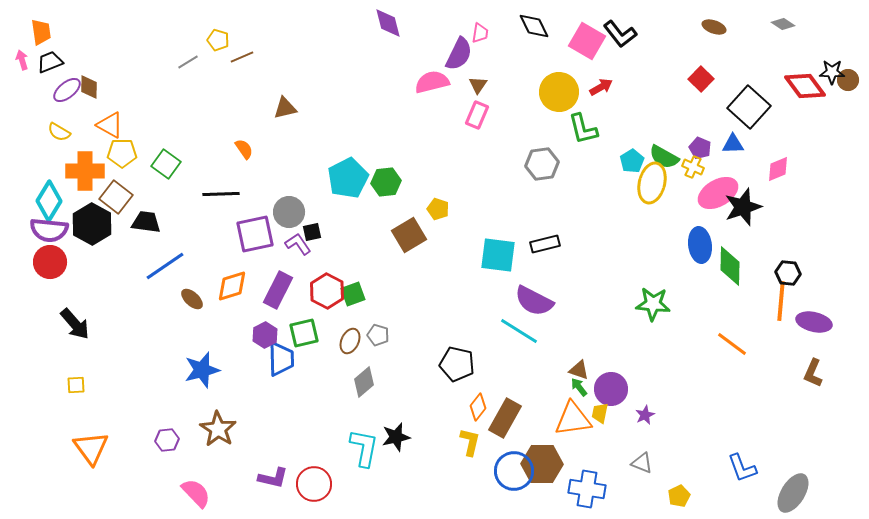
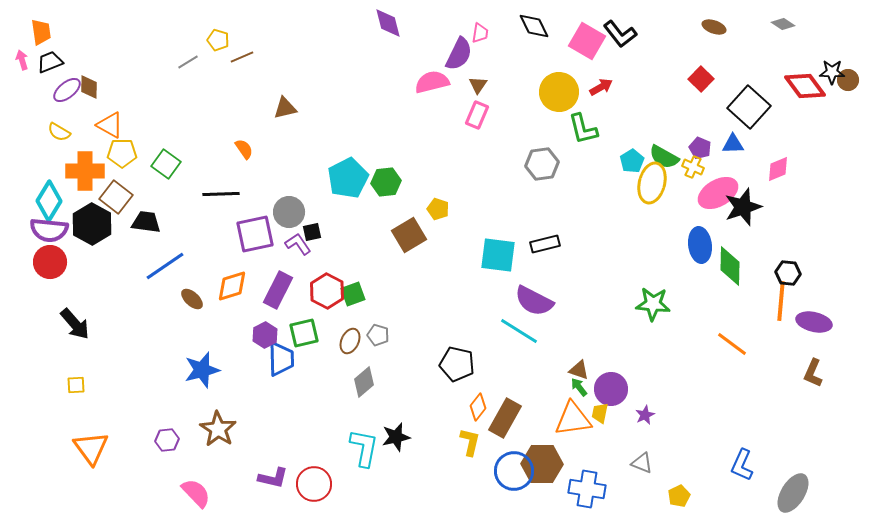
blue L-shape at (742, 468): moved 3 px up; rotated 44 degrees clockwise
